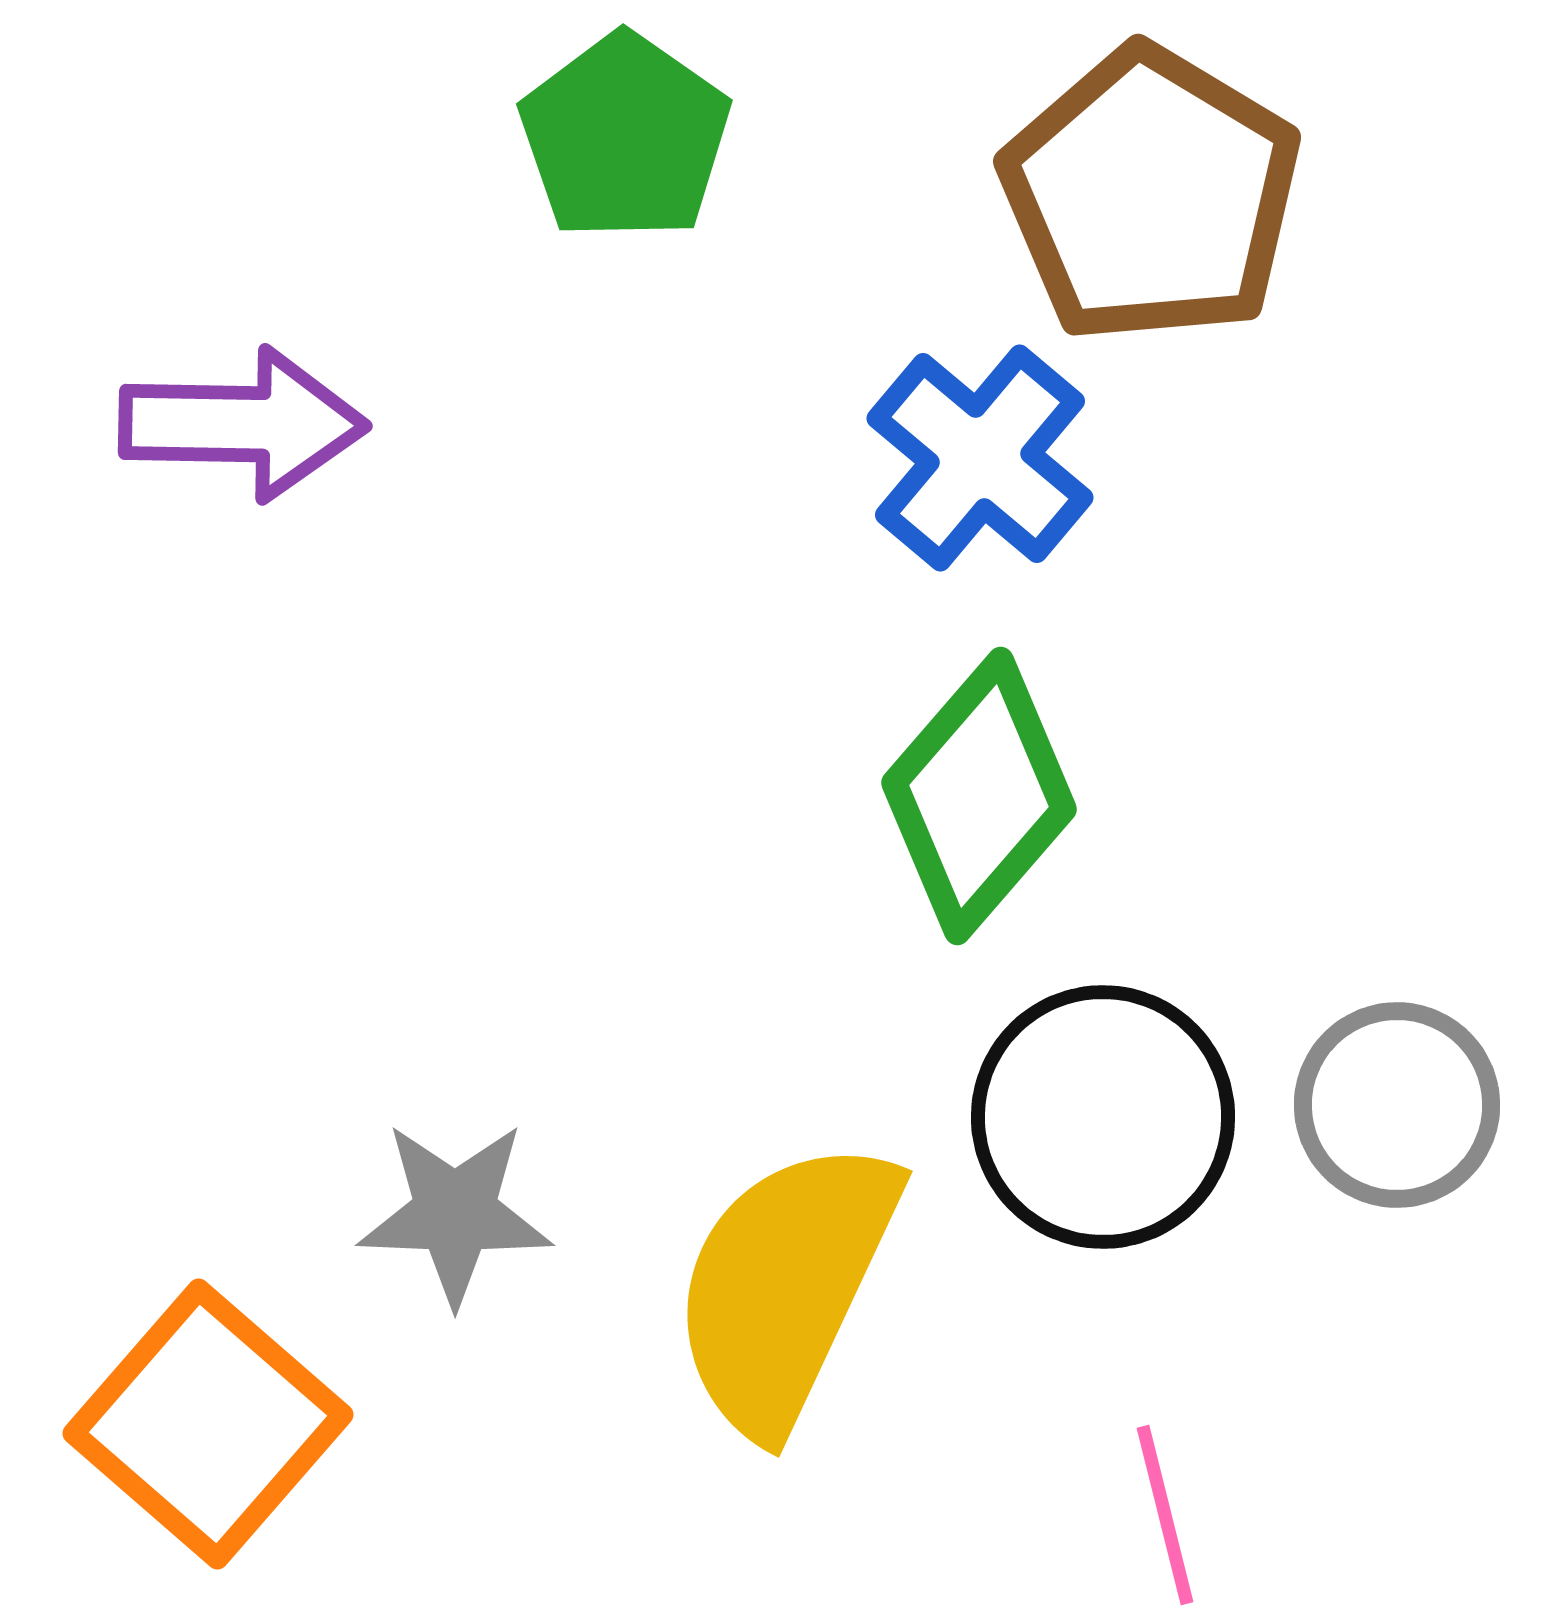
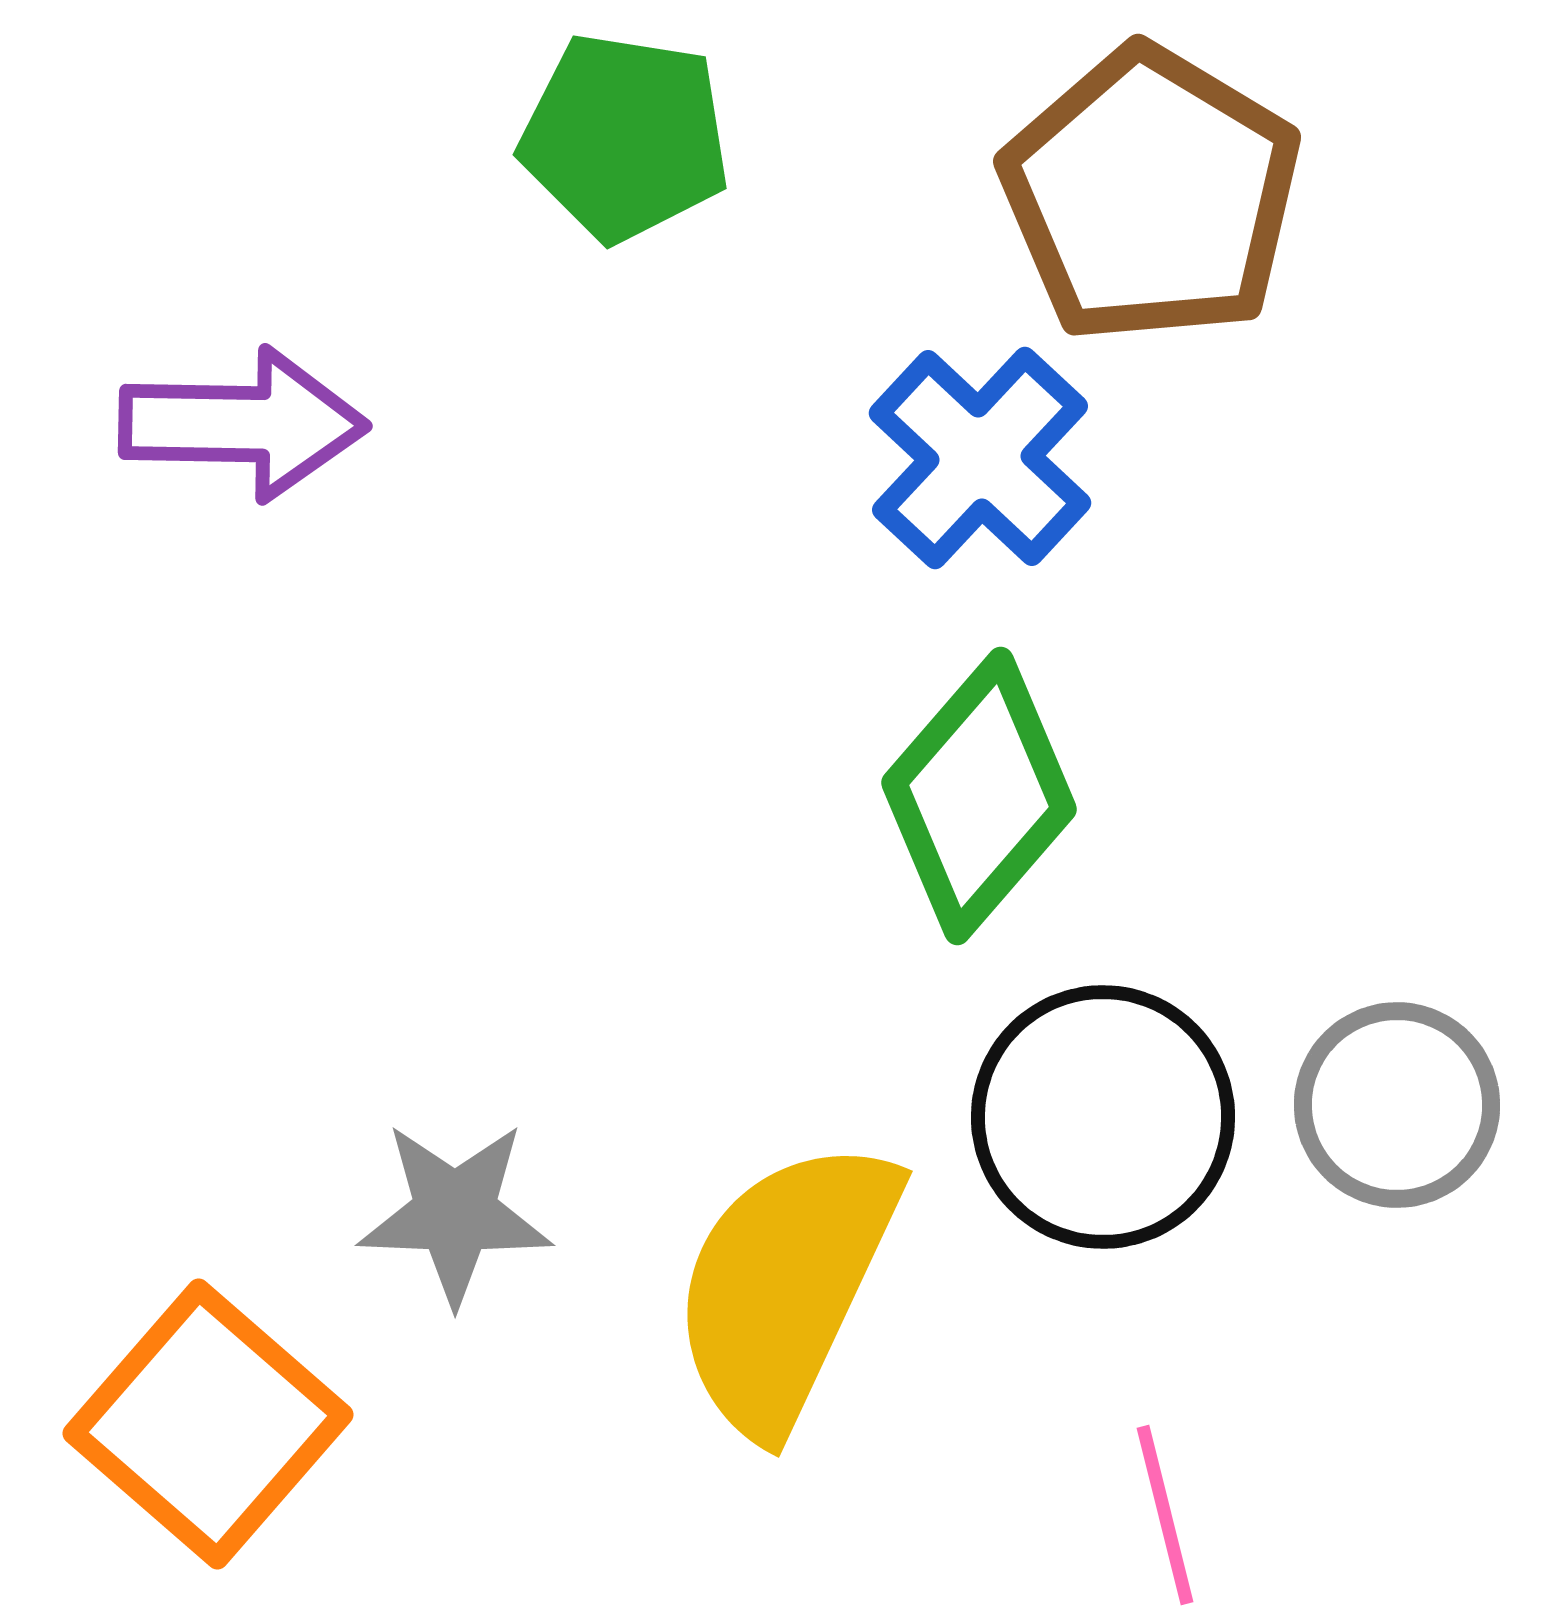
green pentagon: rotated 26 degrees counterclockwise
blue cross: rotated 3 degrees clockwise
